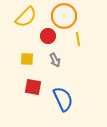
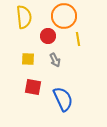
yellow semicircle: moved 2 px left; rotated 50 degrees counterclockwise
yellow square: moved 1 px right
